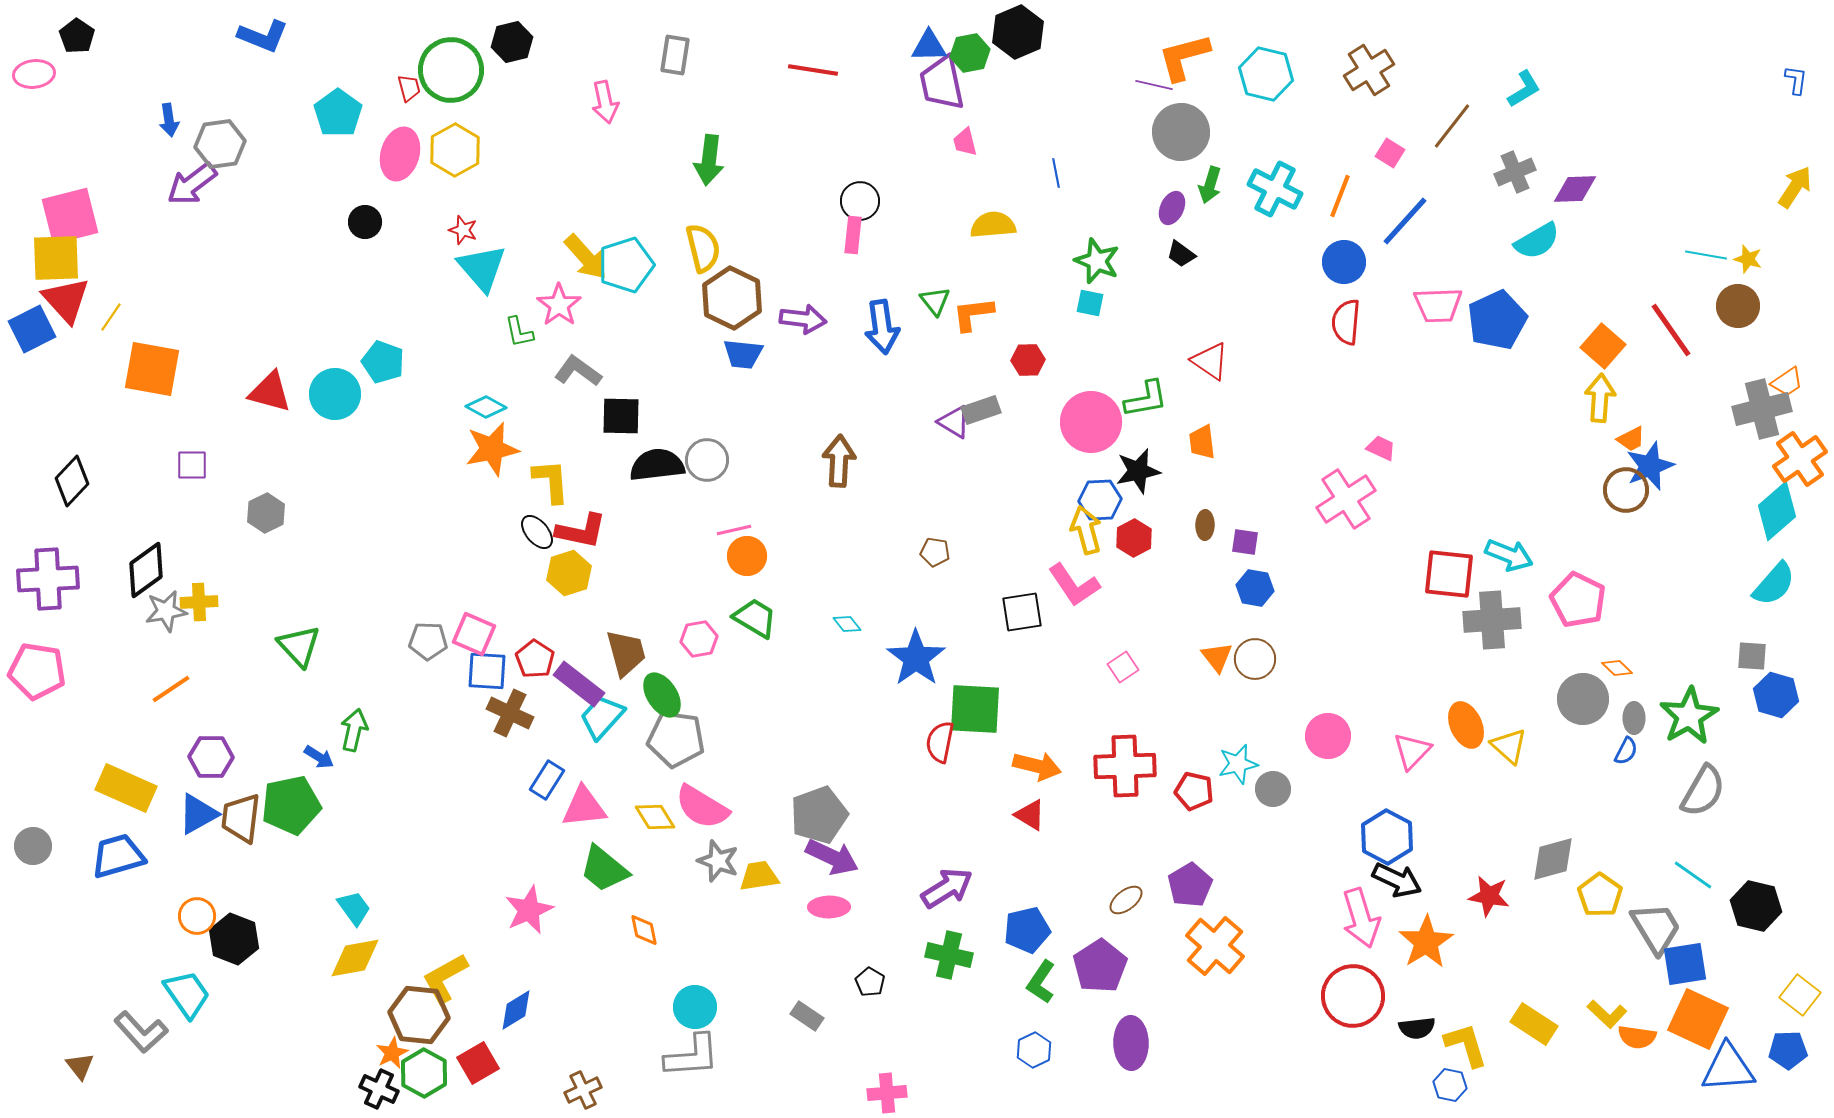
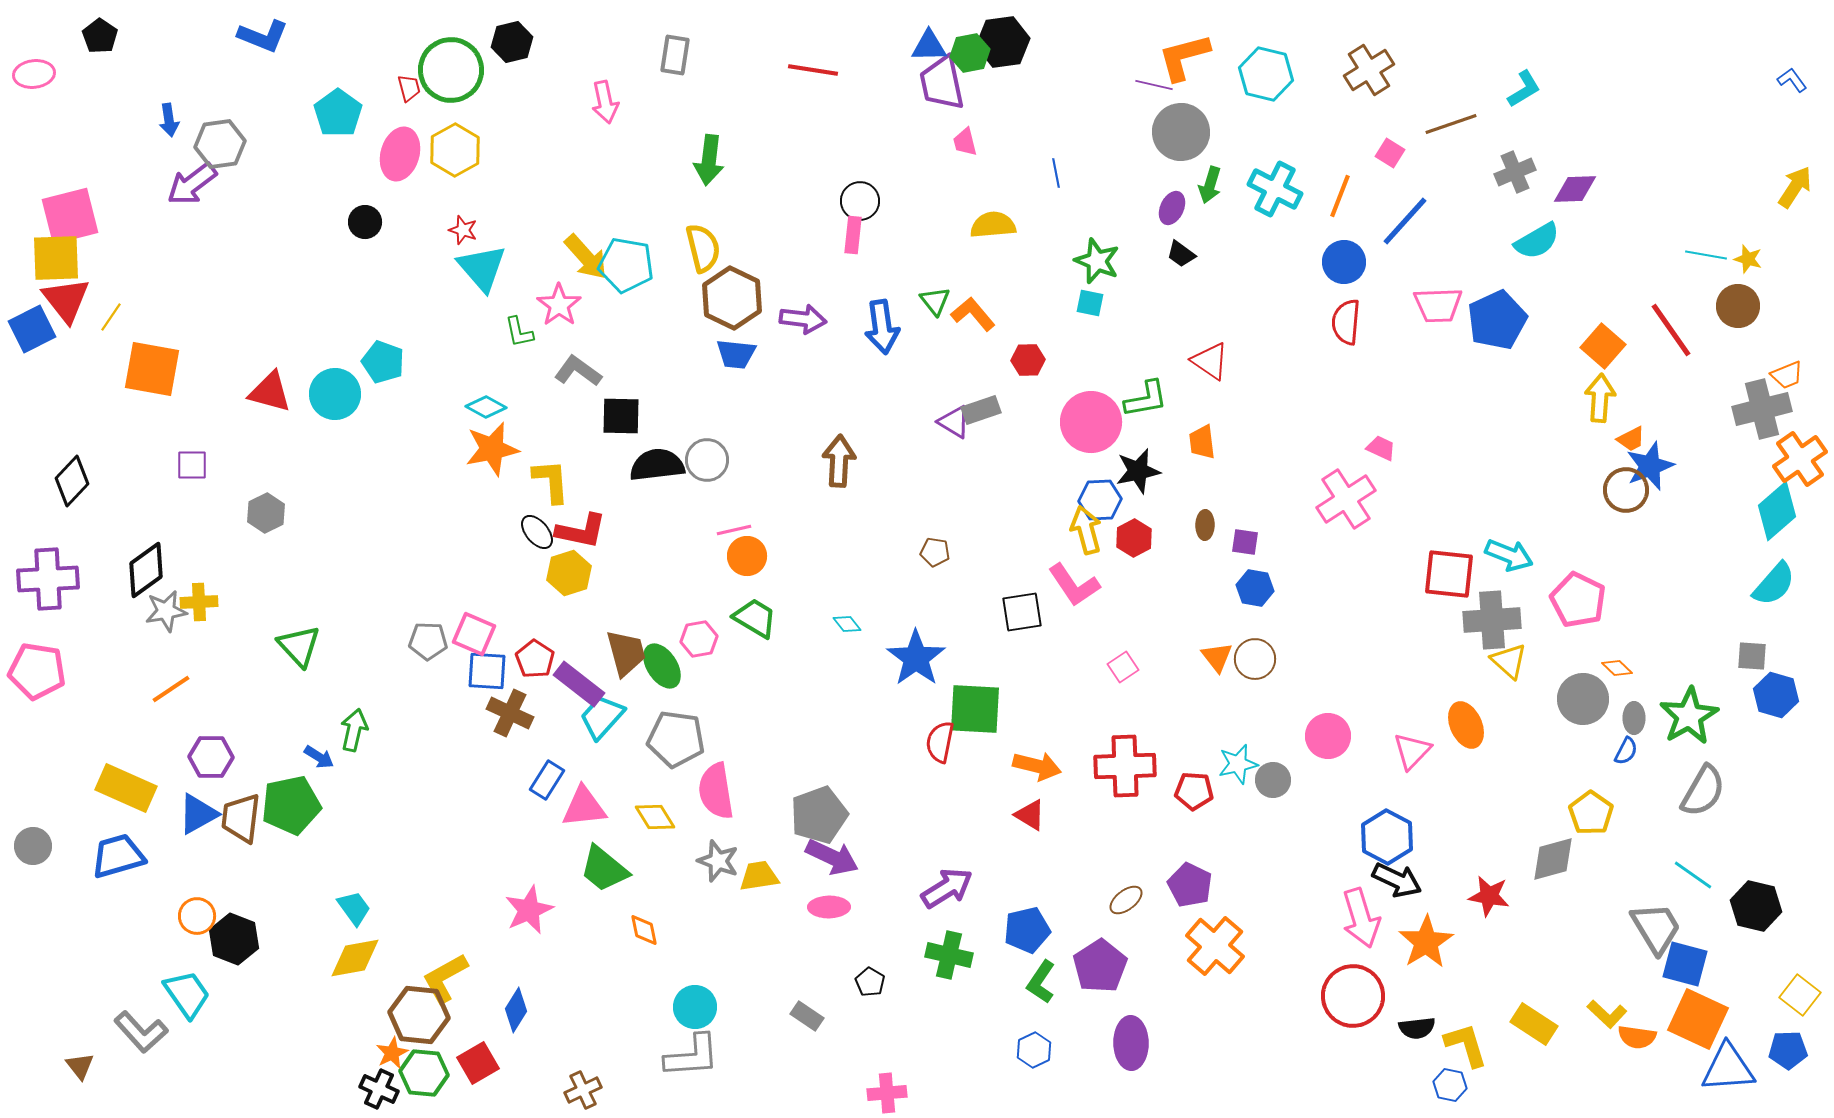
black hexagon at (1018, 32): moved 15 px left, 10 px down; rotated 15 degrees clockwise
black pentagon at (77, 36): moved 23 px right
blue L-shape at (1796, 80): moved 4 px left; rotated 44 degrees counterclockwise
brown line at (1452, 126): moved 1 px left, 2 px up; rotated 33 degrees clockwise
cyan pentagon at (626, 265): rotated 28 degrees clockwise
red triangle at (66, 300): rotated 4 degrees clockwise
orange L-shape at (973, 314): rotated 57 degrees clockwise
blue trapezoid at (743, 354): moved 7 px left
orange trapezoid at (1787, 382): moved 7 px up; rotated 12 degrees clockwise
green ellipse at (662, 695): moved 29 px up
yellow triangle at (1509, 746): moved 85 px up
gray circle at (1273, 789): moved 9 px up
red pentagon at (1194, 791): rotated 9 degrees counterclockwise
pink semicircle at (702, 807): moved 14 px right, 16 px up; rotated 50 degrees clockwise
purple pentagon at (1190, 885): rotated 15 degrees counterclockwise
yellow pentagon at (1600, 895): moved 9 px left, 82 px up
blue square at (1685, 964): rotated 24 degrees clockwise
blue diamond at (516, 1010): rotated 27 degrees counterclockwise
green hexagon at (424, 1073): rotated 24 degrees counterclockwise
